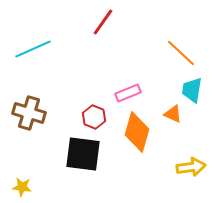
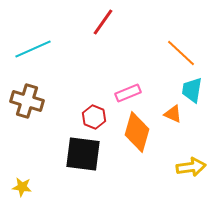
brown cross: moved 2 px left, 12 px up
